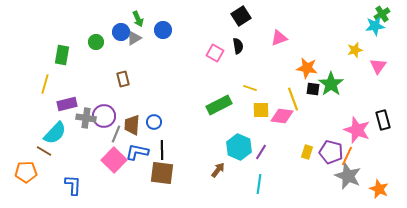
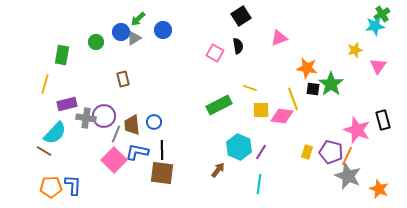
green arrow at (138, 19): rotated 70 degrees clockwise
brown trapezoid at (132, 125): rotated 10 degrees counterclockwise
orange pentagon at (26, 172): moved 25 px right, 15 px down
